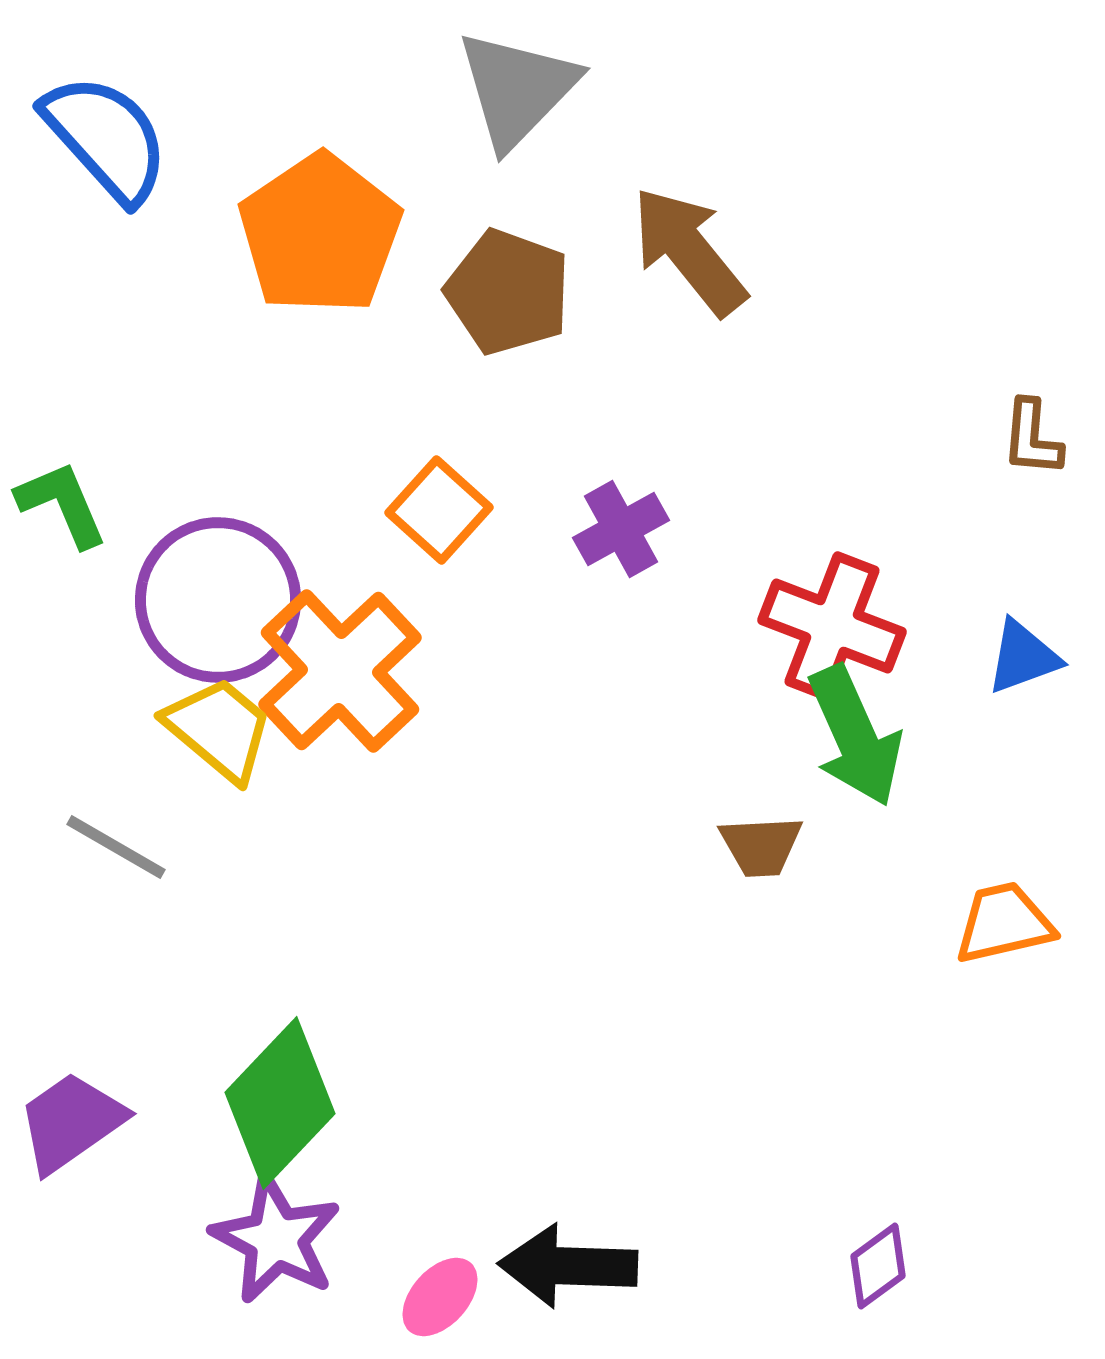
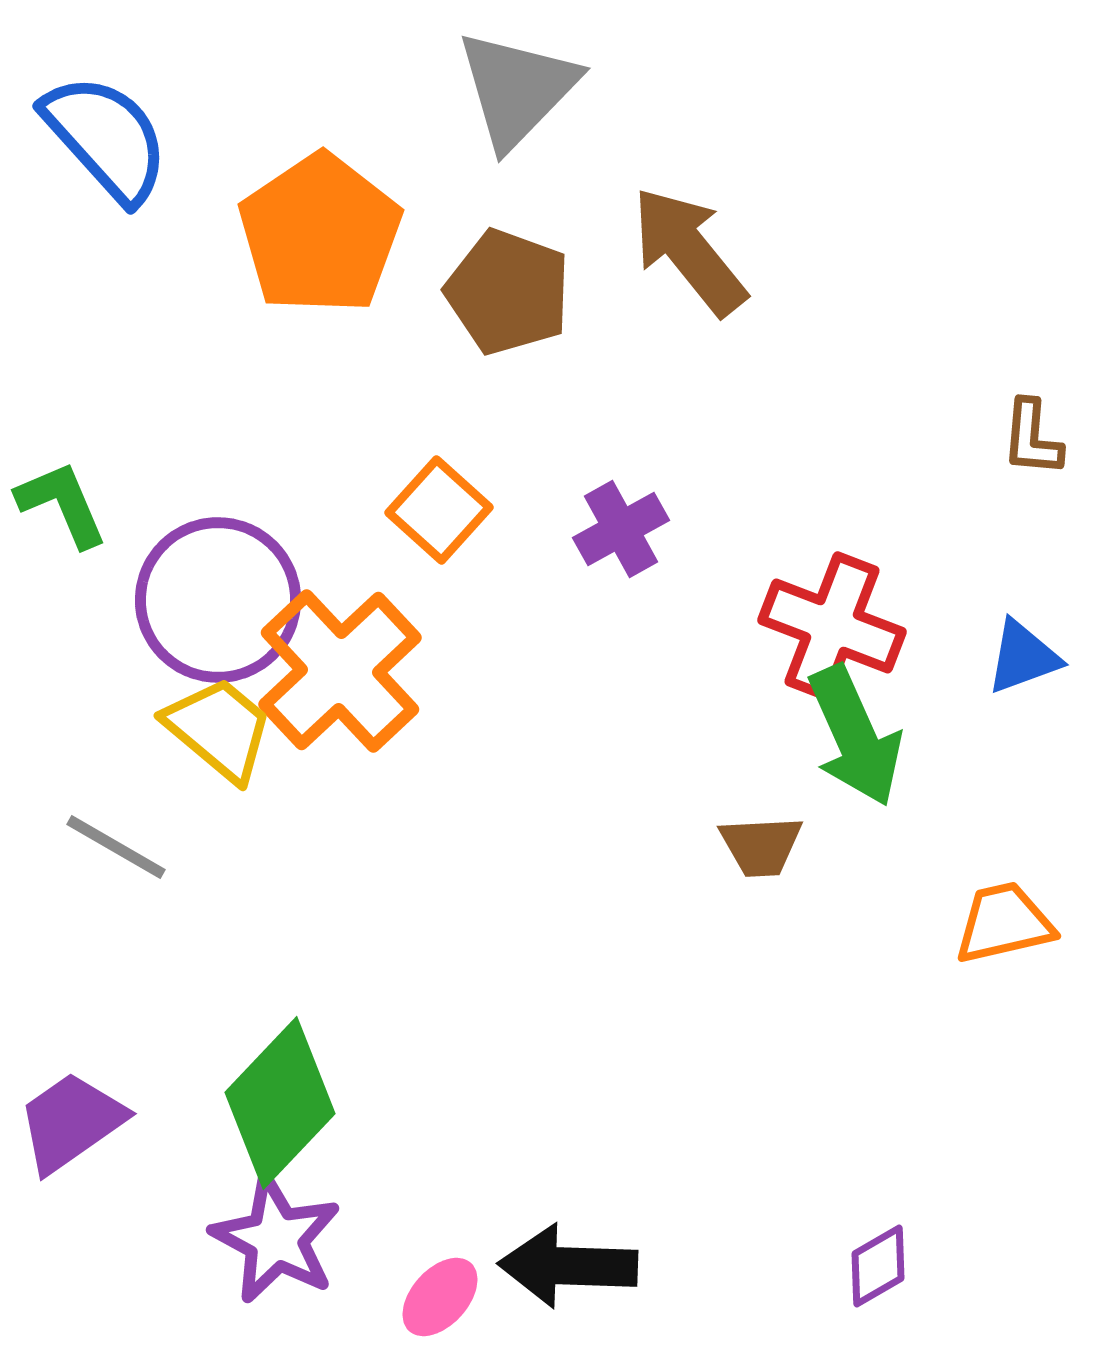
purple diamond: rotated 6 degrees clockwise
